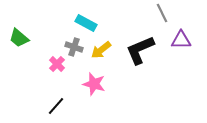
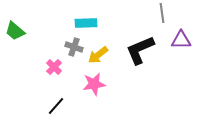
gray line: rotated 18 degrees clockwise
cyan rectangle: rotated 30 degrees counterclockwise
green trapezoid: moved 4 px left, 7 px up
yellow arrow: moved 3 px left, 5 px down
pink cross: moved 3 px left, 3 px down
pink star: rotated 25 degrees counterclockwise
